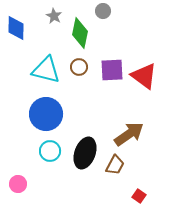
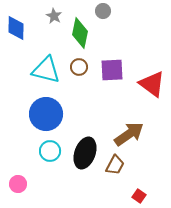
red triangle: moved 8 px right, 8 px down
